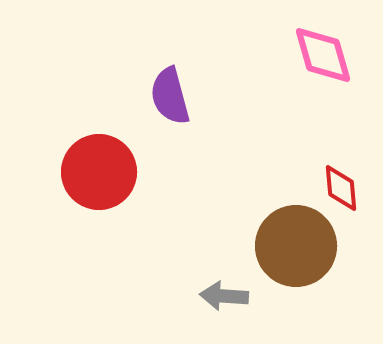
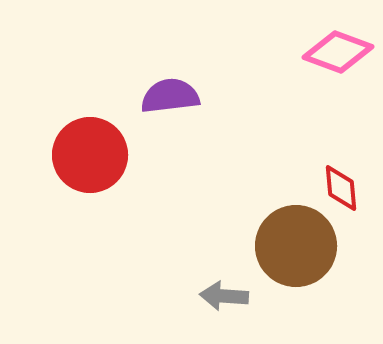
pink diamond: moved 15 px right, 3 px up; rotated 54 degrees counterclockwise
purple semicircle: rotated 98 degrees clockwise
red circle: moved 9 px left, 17 px up
